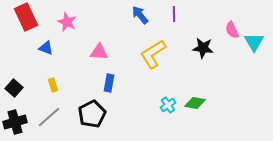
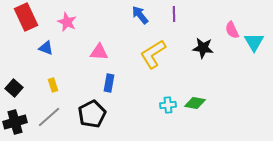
cyan cross: rotated 28 degrees clockwise
